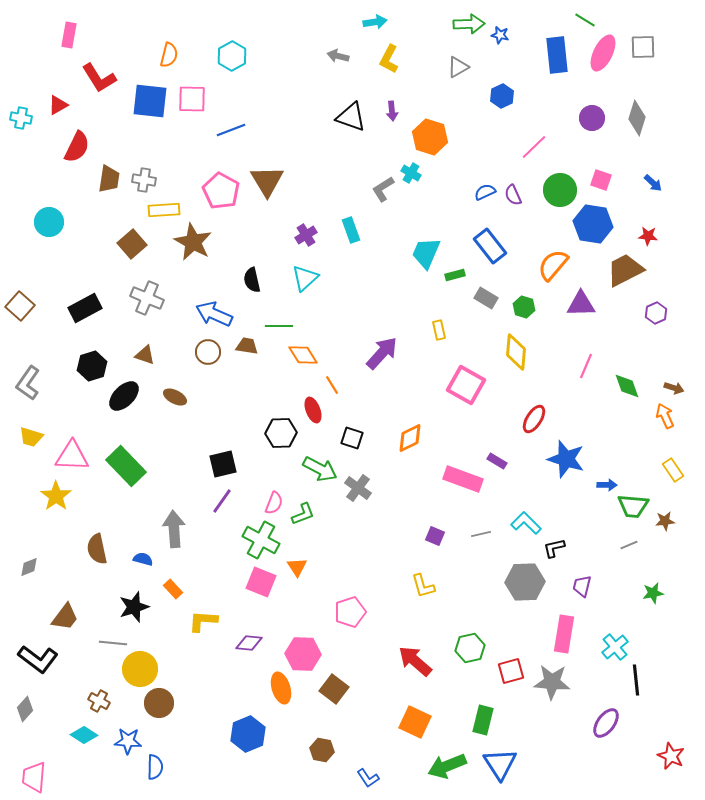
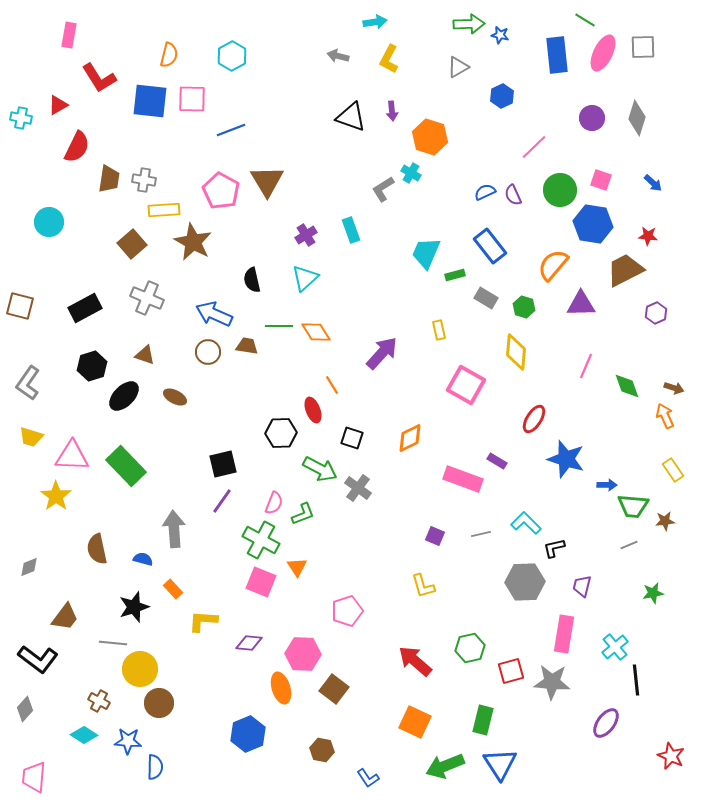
brown square at (20, 306): rotated 28 degrees counterclockwise
orange diamond at (303, 355): moved 13 px right, 23 px up
pink pentagon at (350, 612): moved 3 px left, 1 px up
green arrow at (447, 766): moved 2 px left
